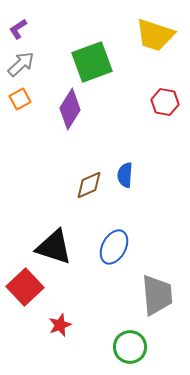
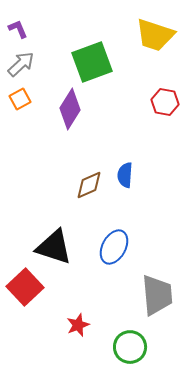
purple L-shape: rotated 100 degrees clockwise
red star: moved 18 px right
